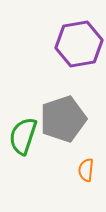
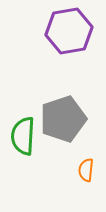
purple hexagon: moved 10 px left, 13 px up
green semicircle: rotated 15 degrees counterclockwise
